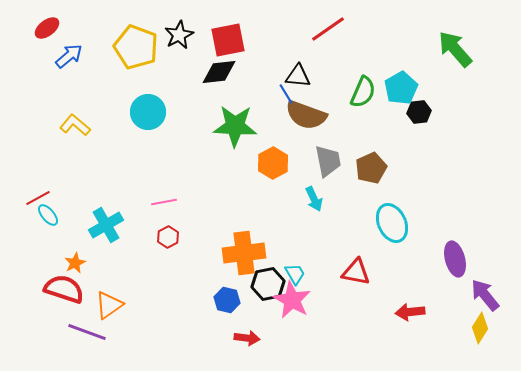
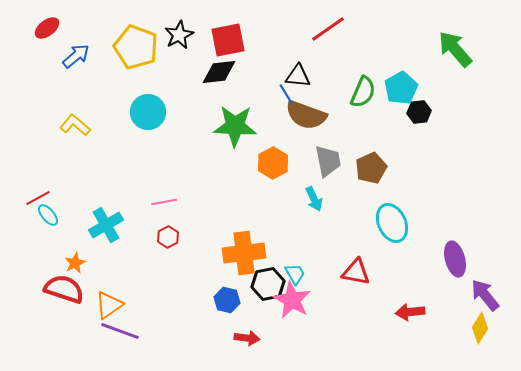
blue arrow at (69, 56): moved 7 px right
purple line at (87, 332): moved 33 px right, 1 px up
